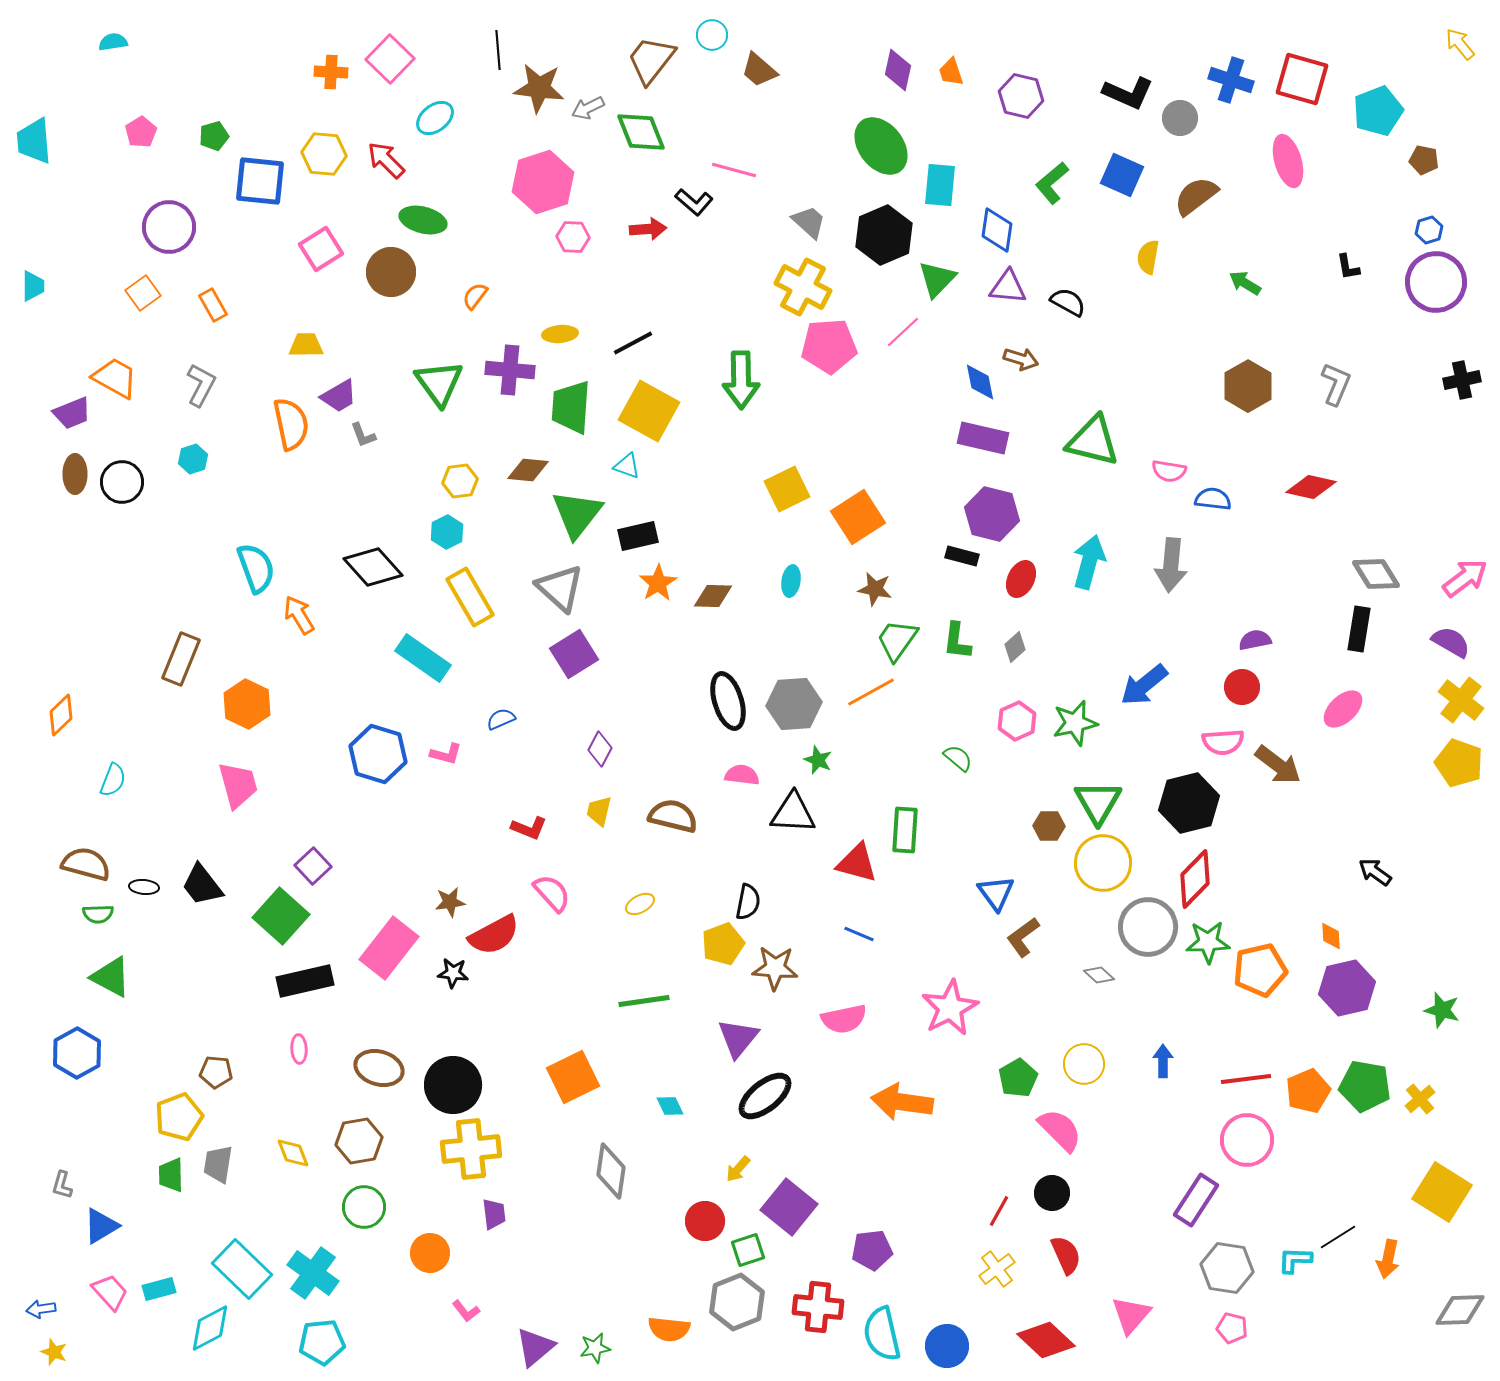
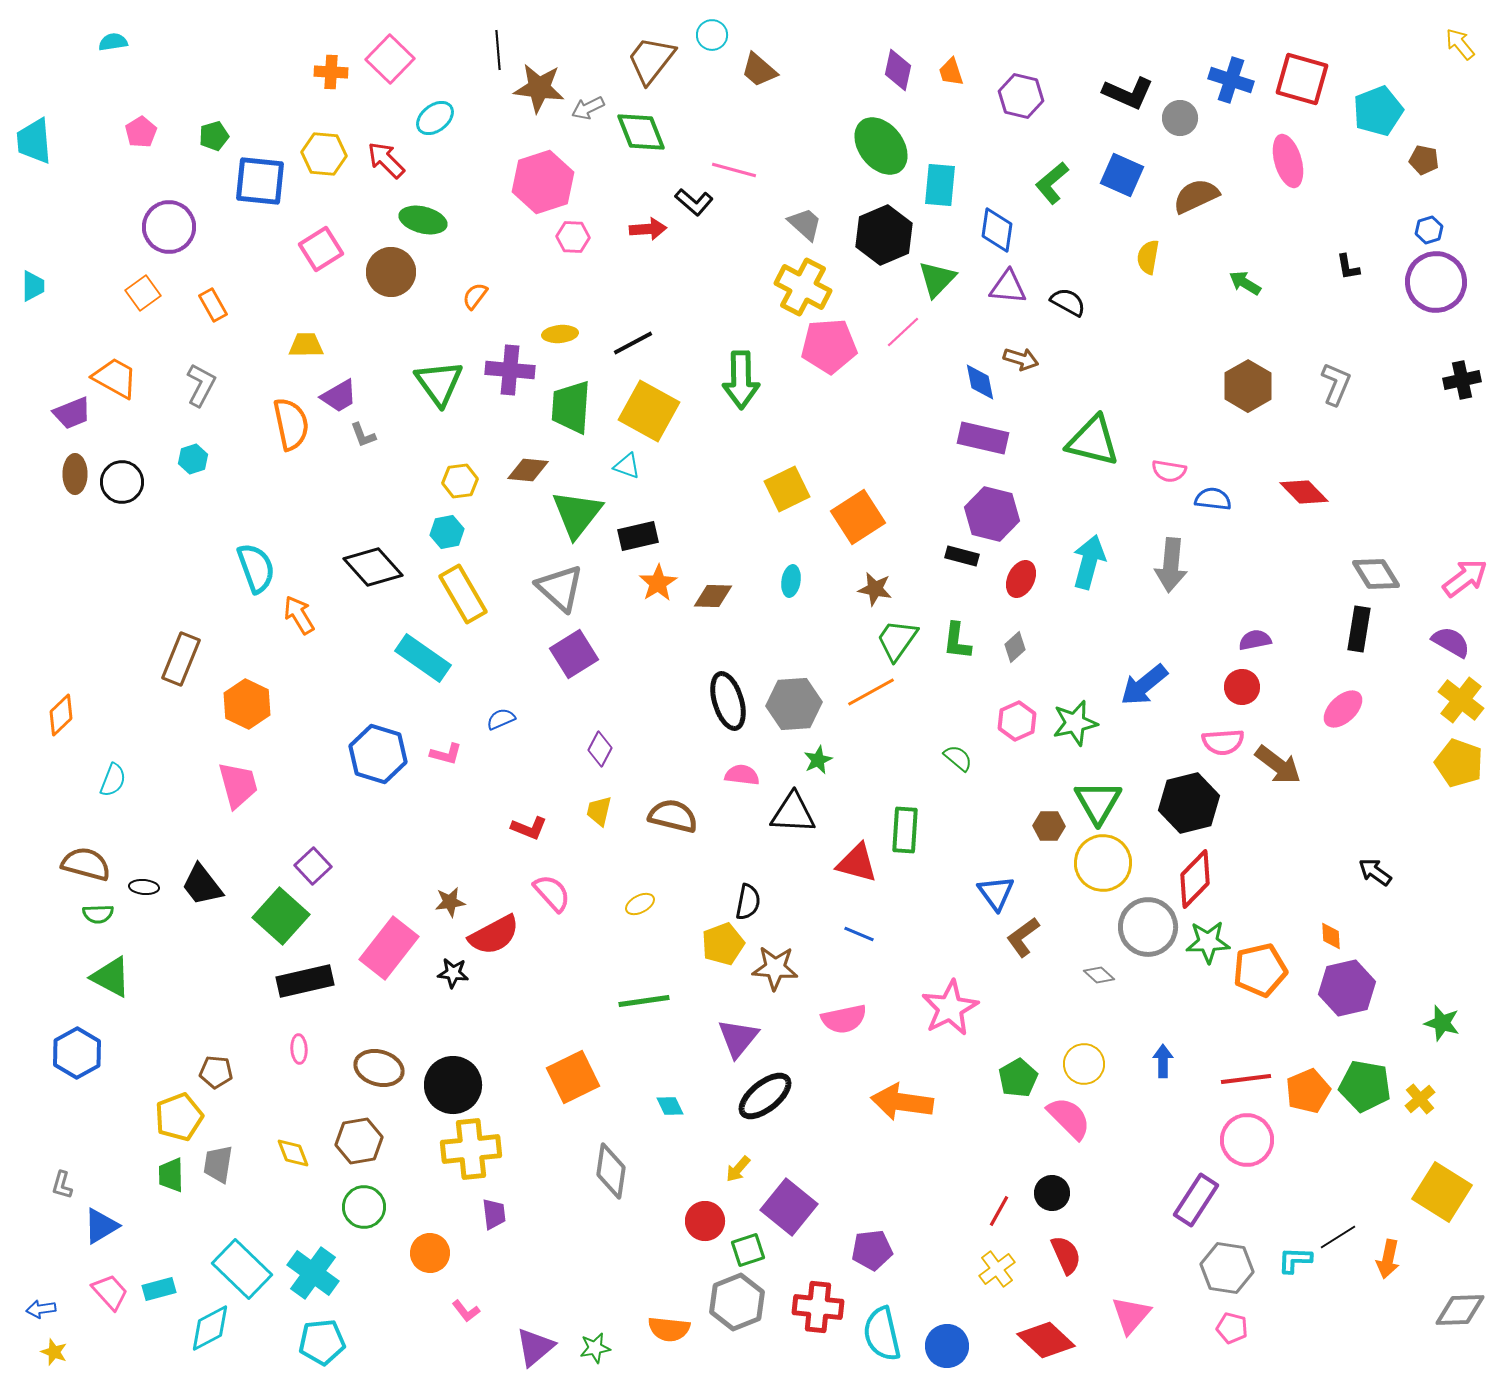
brown semicircle at (1196, 196): rotated 12 degrees clockwise
gray trapezoid at (809, 222): moved 4 px left, 2 px down
red diamond at (1311, 487): moved 7 px left, 5 px down; rotated 33 degrees clockwise
cyan hexagon at (447, 532): rotated 16 degrees clockwise
yellow rectangle at (470, 597): moved 7 px left, 3 px up
green star at (818, 760): rotated 24 degrees clockwise
green star at (1442, 1010): moved 13 px down
pink semicircle at (1060, 1130): moved 9 px right, 12 px up
